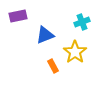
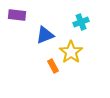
purple rectangle: moved 1 px left, 1 px up; rotated 18 degrees clockwise
cyan cross: moved 1 px left
yellow star: moved 4 px left
